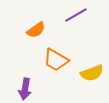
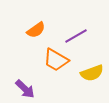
purple line: moved 21 px down
purple arrow: rotated 55 degrees counterclockwise
